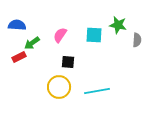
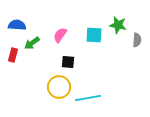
red rectangle: moved 6 px left, 2 px up; rotated 48 degrees counterclockwise
cyan line: moved 9 px left, 7 px down
